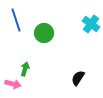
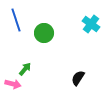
green arrow: rotated 24 degrees clockwise
